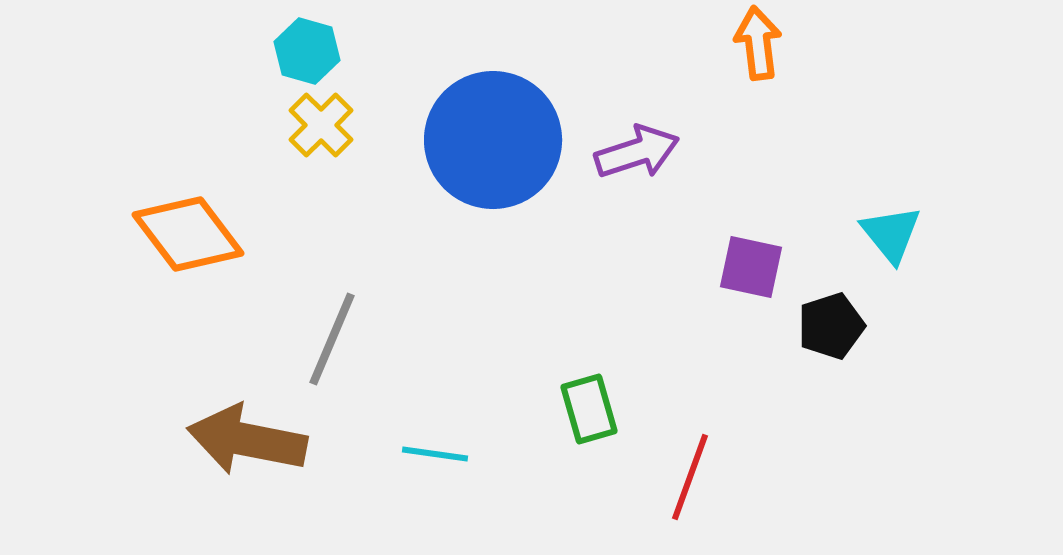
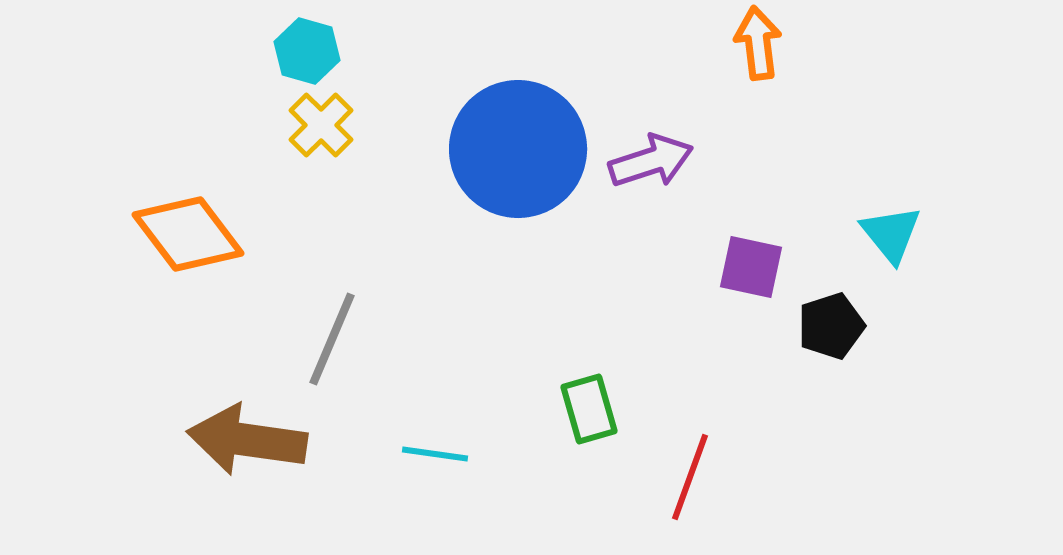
blue circle: moved 25 px right, 9 px down
purple arrow: moved 14 px right, 9 px down
brown arrow: rotated 3 degrees counterclockwise
